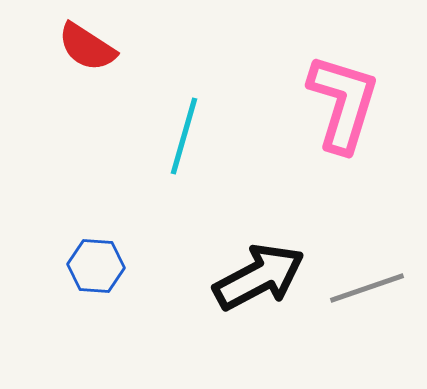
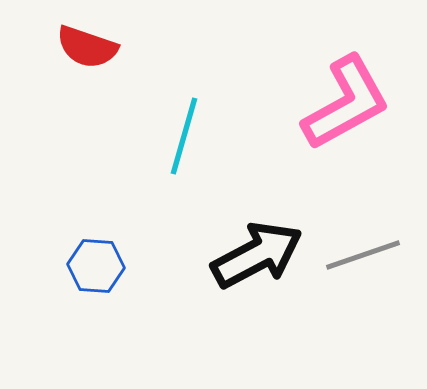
red semicircle: rotated 14 degrees counterclockwise
pink L-shape: moved 3 px right; rotated 44 degrees clockwise
black arrow: moved 2 px left, 22 px up
gray line: moved 4 px left, 33 px up
